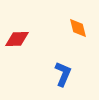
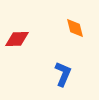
orange diamond: moved 3 px left
